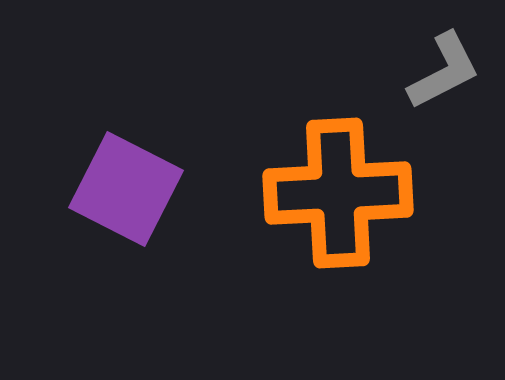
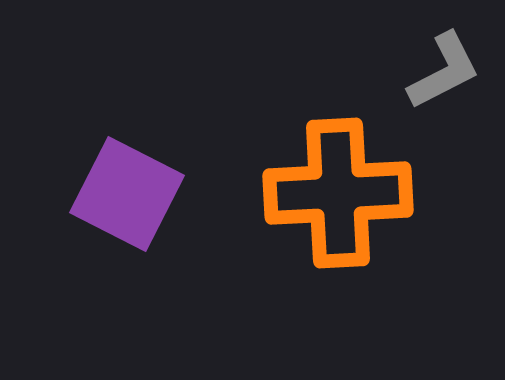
purple square: moved 1 px right, 5 px down
